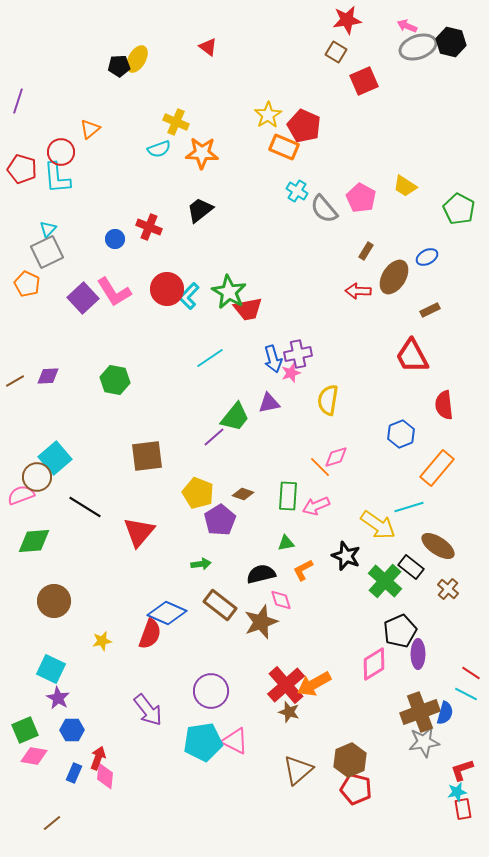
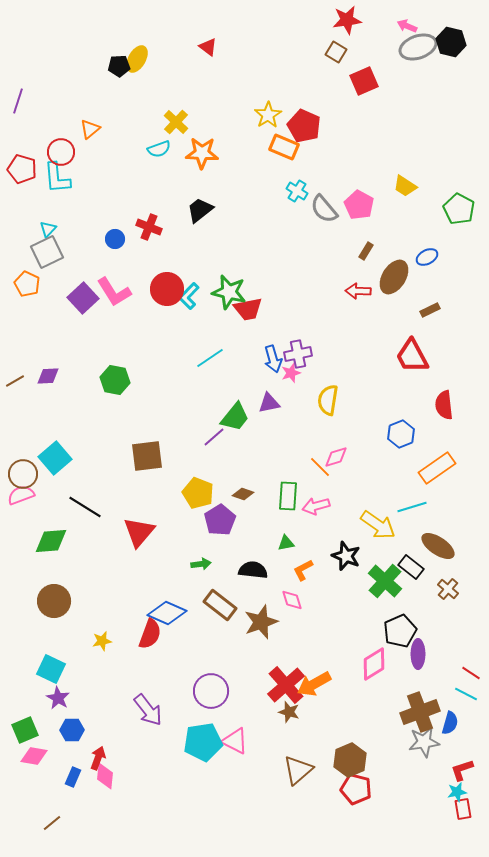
yellow cross at (176, 122): rotated 20 degrees clockwise
pink pentagon at (361, 198): moved 2 px left, 7 px down
green star at (229, 292): rotated 16 degrees counterclockwise
orange rectangle at (437, 468): rotated 15 degrees clockwise
brown circle at (37, 477): moved 14 px left, 3 px up
pink arrow at (316, 506): rotated 8 degrees clockwise
cyan line at (409, 507): moved 3 px right
green diamond at (34, 541): moved 17 px right
black semicircle at (261, 574): moved 8 px left, 4 px up; rotated 20 degrees clockwise
pink diamond at (281, 600): moved 11 px right
blue semicircle at (445, 713): moved 5 px right, 10 px down
blue rectangle at (74, 773): moved 1 px left, 4 px down
